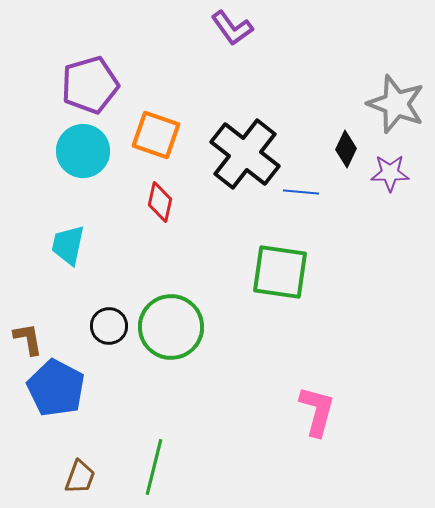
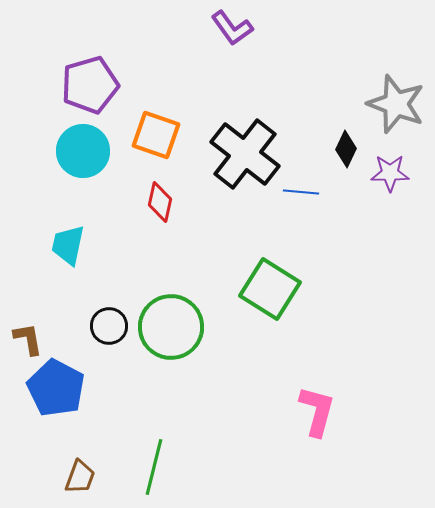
green square: moved 10 px left, 17 px down; rotated 24 degrees clockwise
